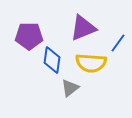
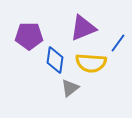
blue diamond: moved 3 px right
